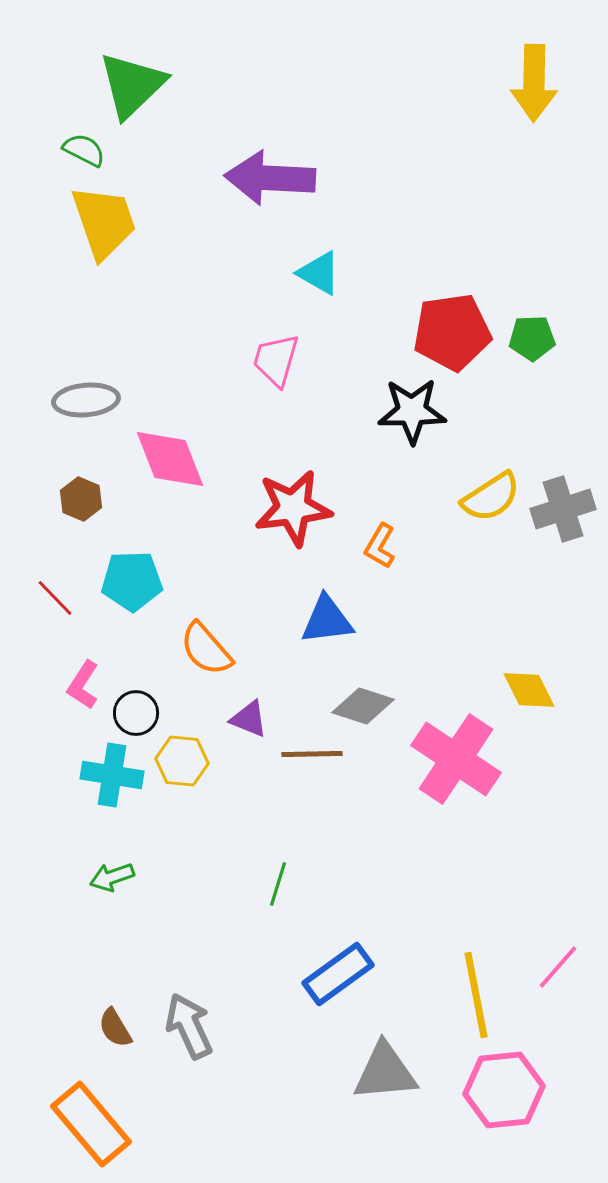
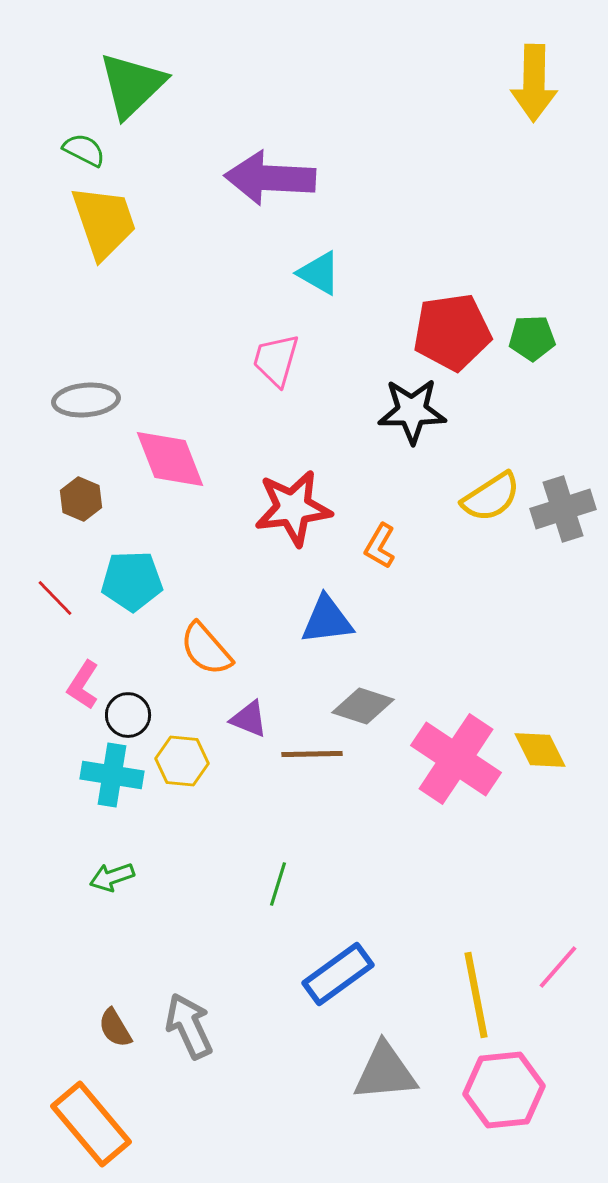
yellow diamond: moved 11 px right, 60 px down
black circle: moved 8 px left, 2 px down
